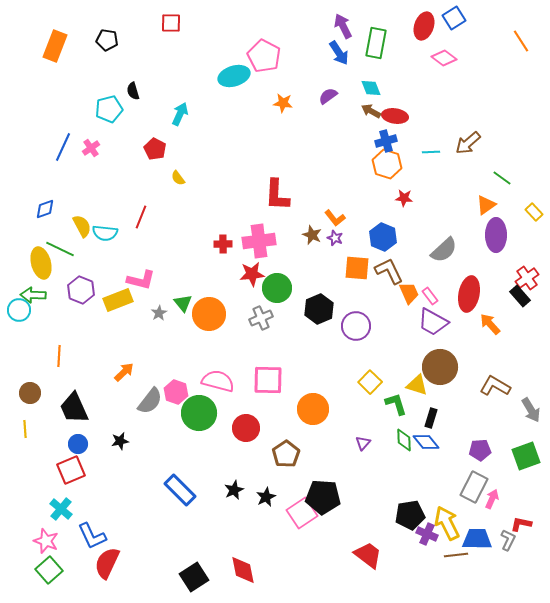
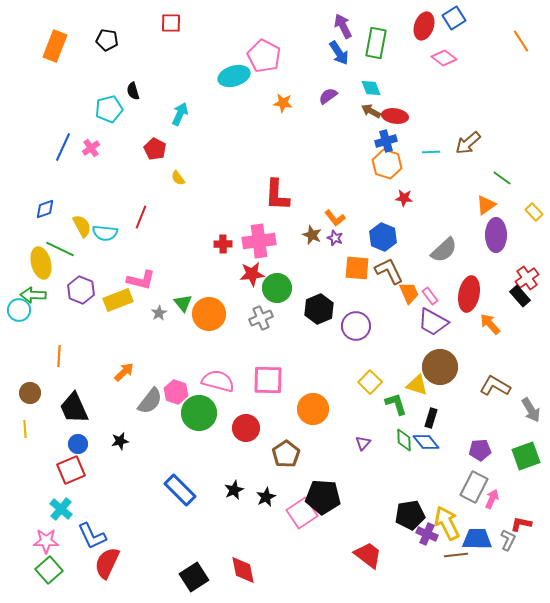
pink star at (46, 541): rotated 20 degrees counterclockwise
